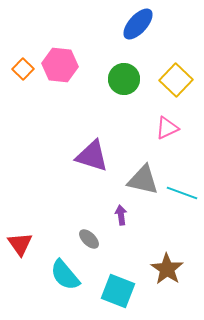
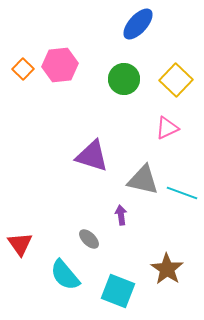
pink hexagon: rotated 12 degrees counterclockwise
